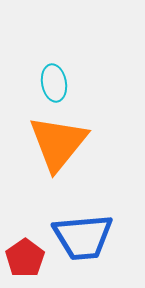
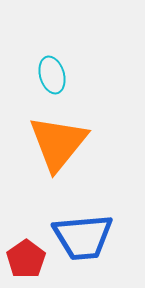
cyan ellipse: moved 2 px left, 8 px up; rotated 6 degrees counterclockwise
red pentagon: moved 1 px right, 1 px down
